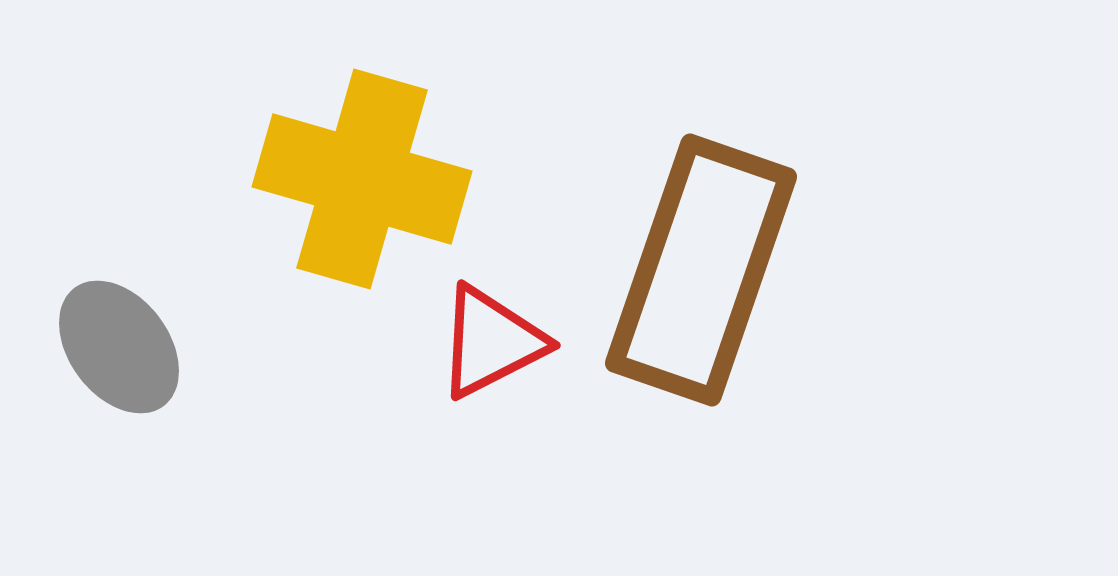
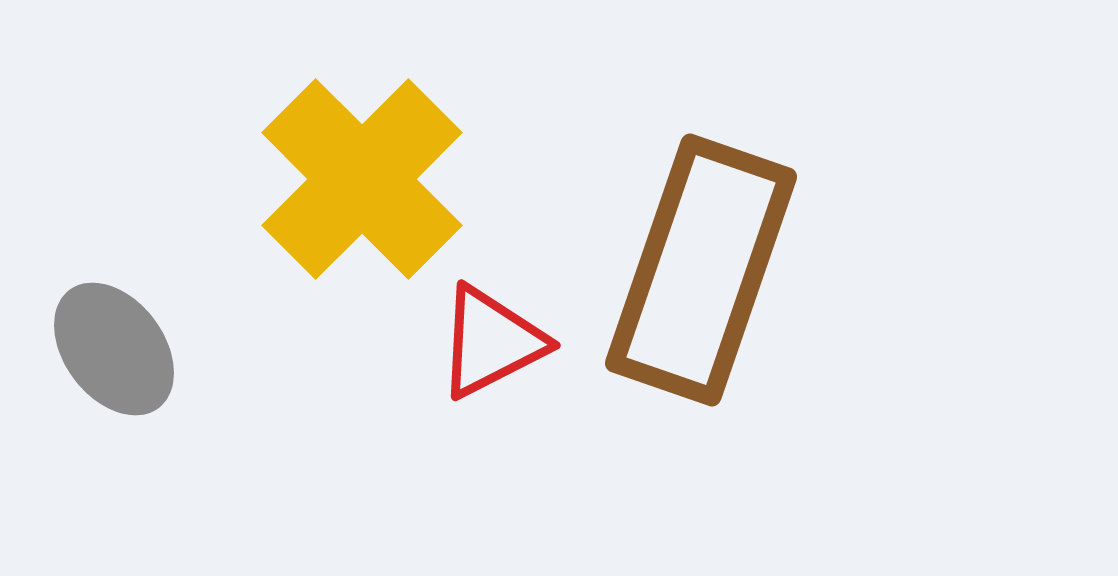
yellow cross: rotated 29 degrees clockwise
gray ellipse: moved 5 px left, 2 px down
